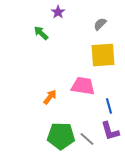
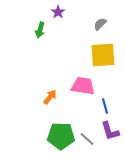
green arrow: moved 1 px left, 3 px up; rotated 119 degrees counterclockwise
blue line: moved 4 px left
